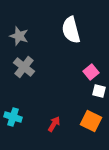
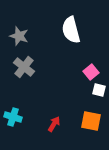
white square: moved 1 px up
orange square: rotated 15 degrees counterclockwise
